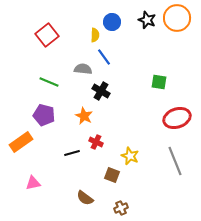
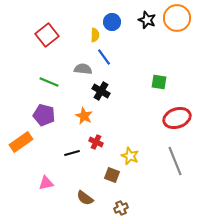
pink triangle: moved 13 px right
